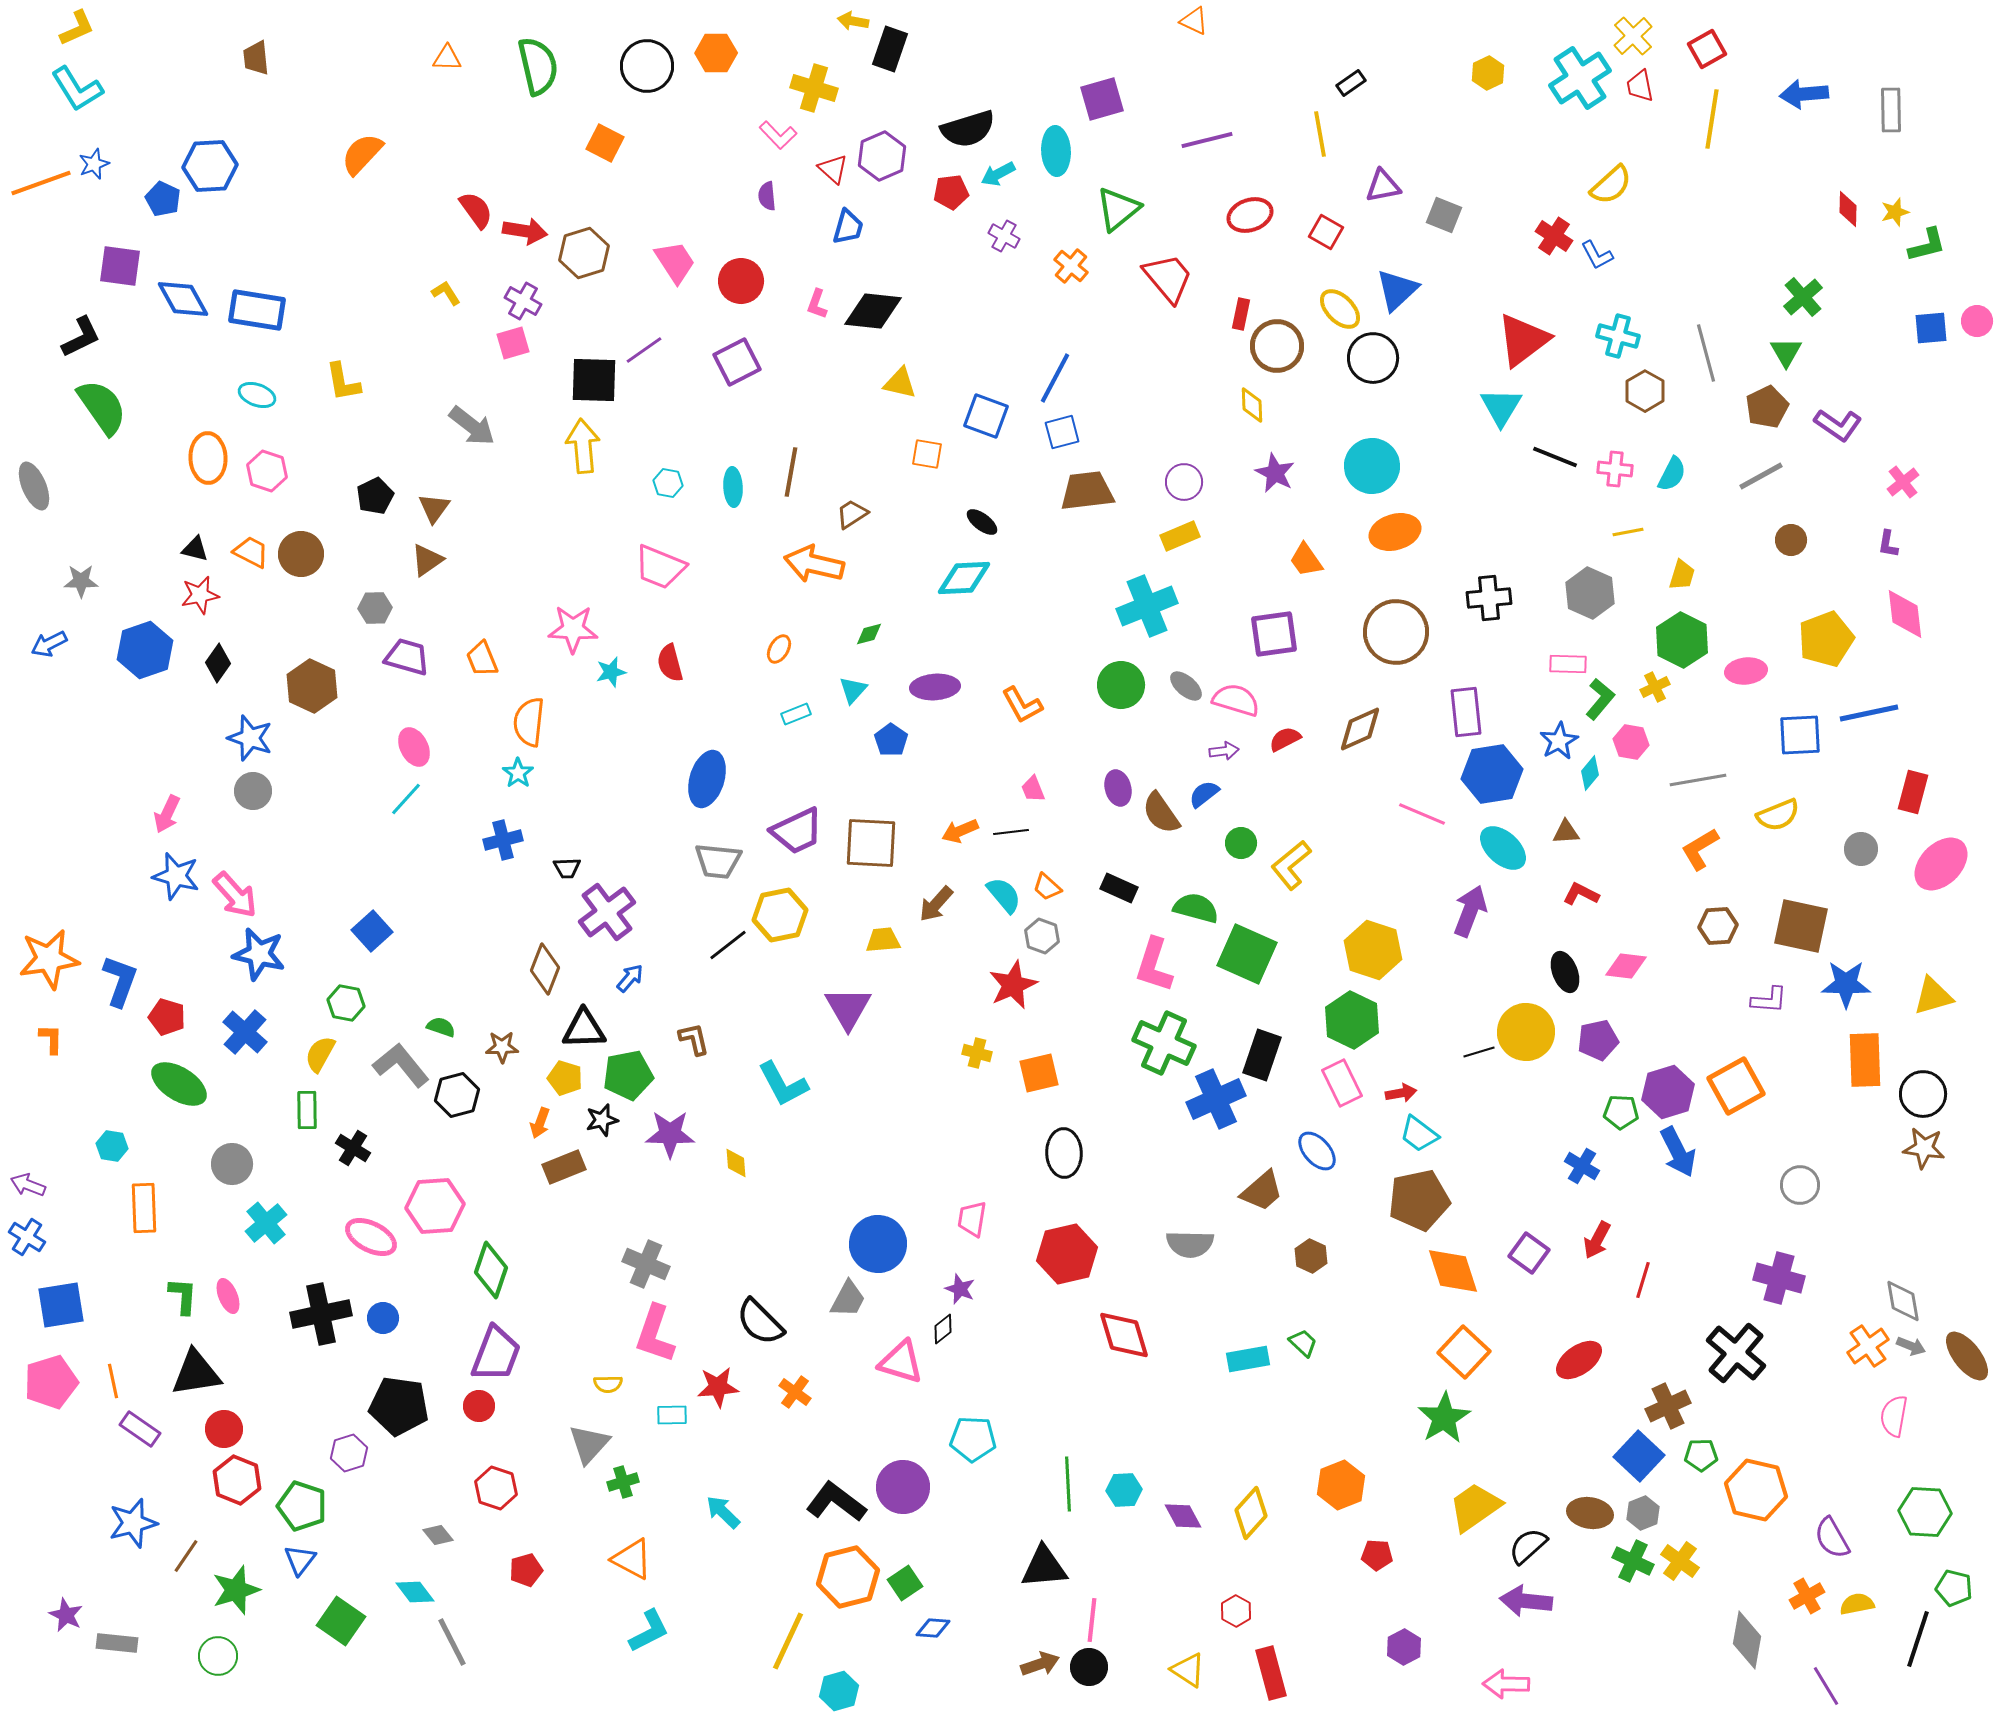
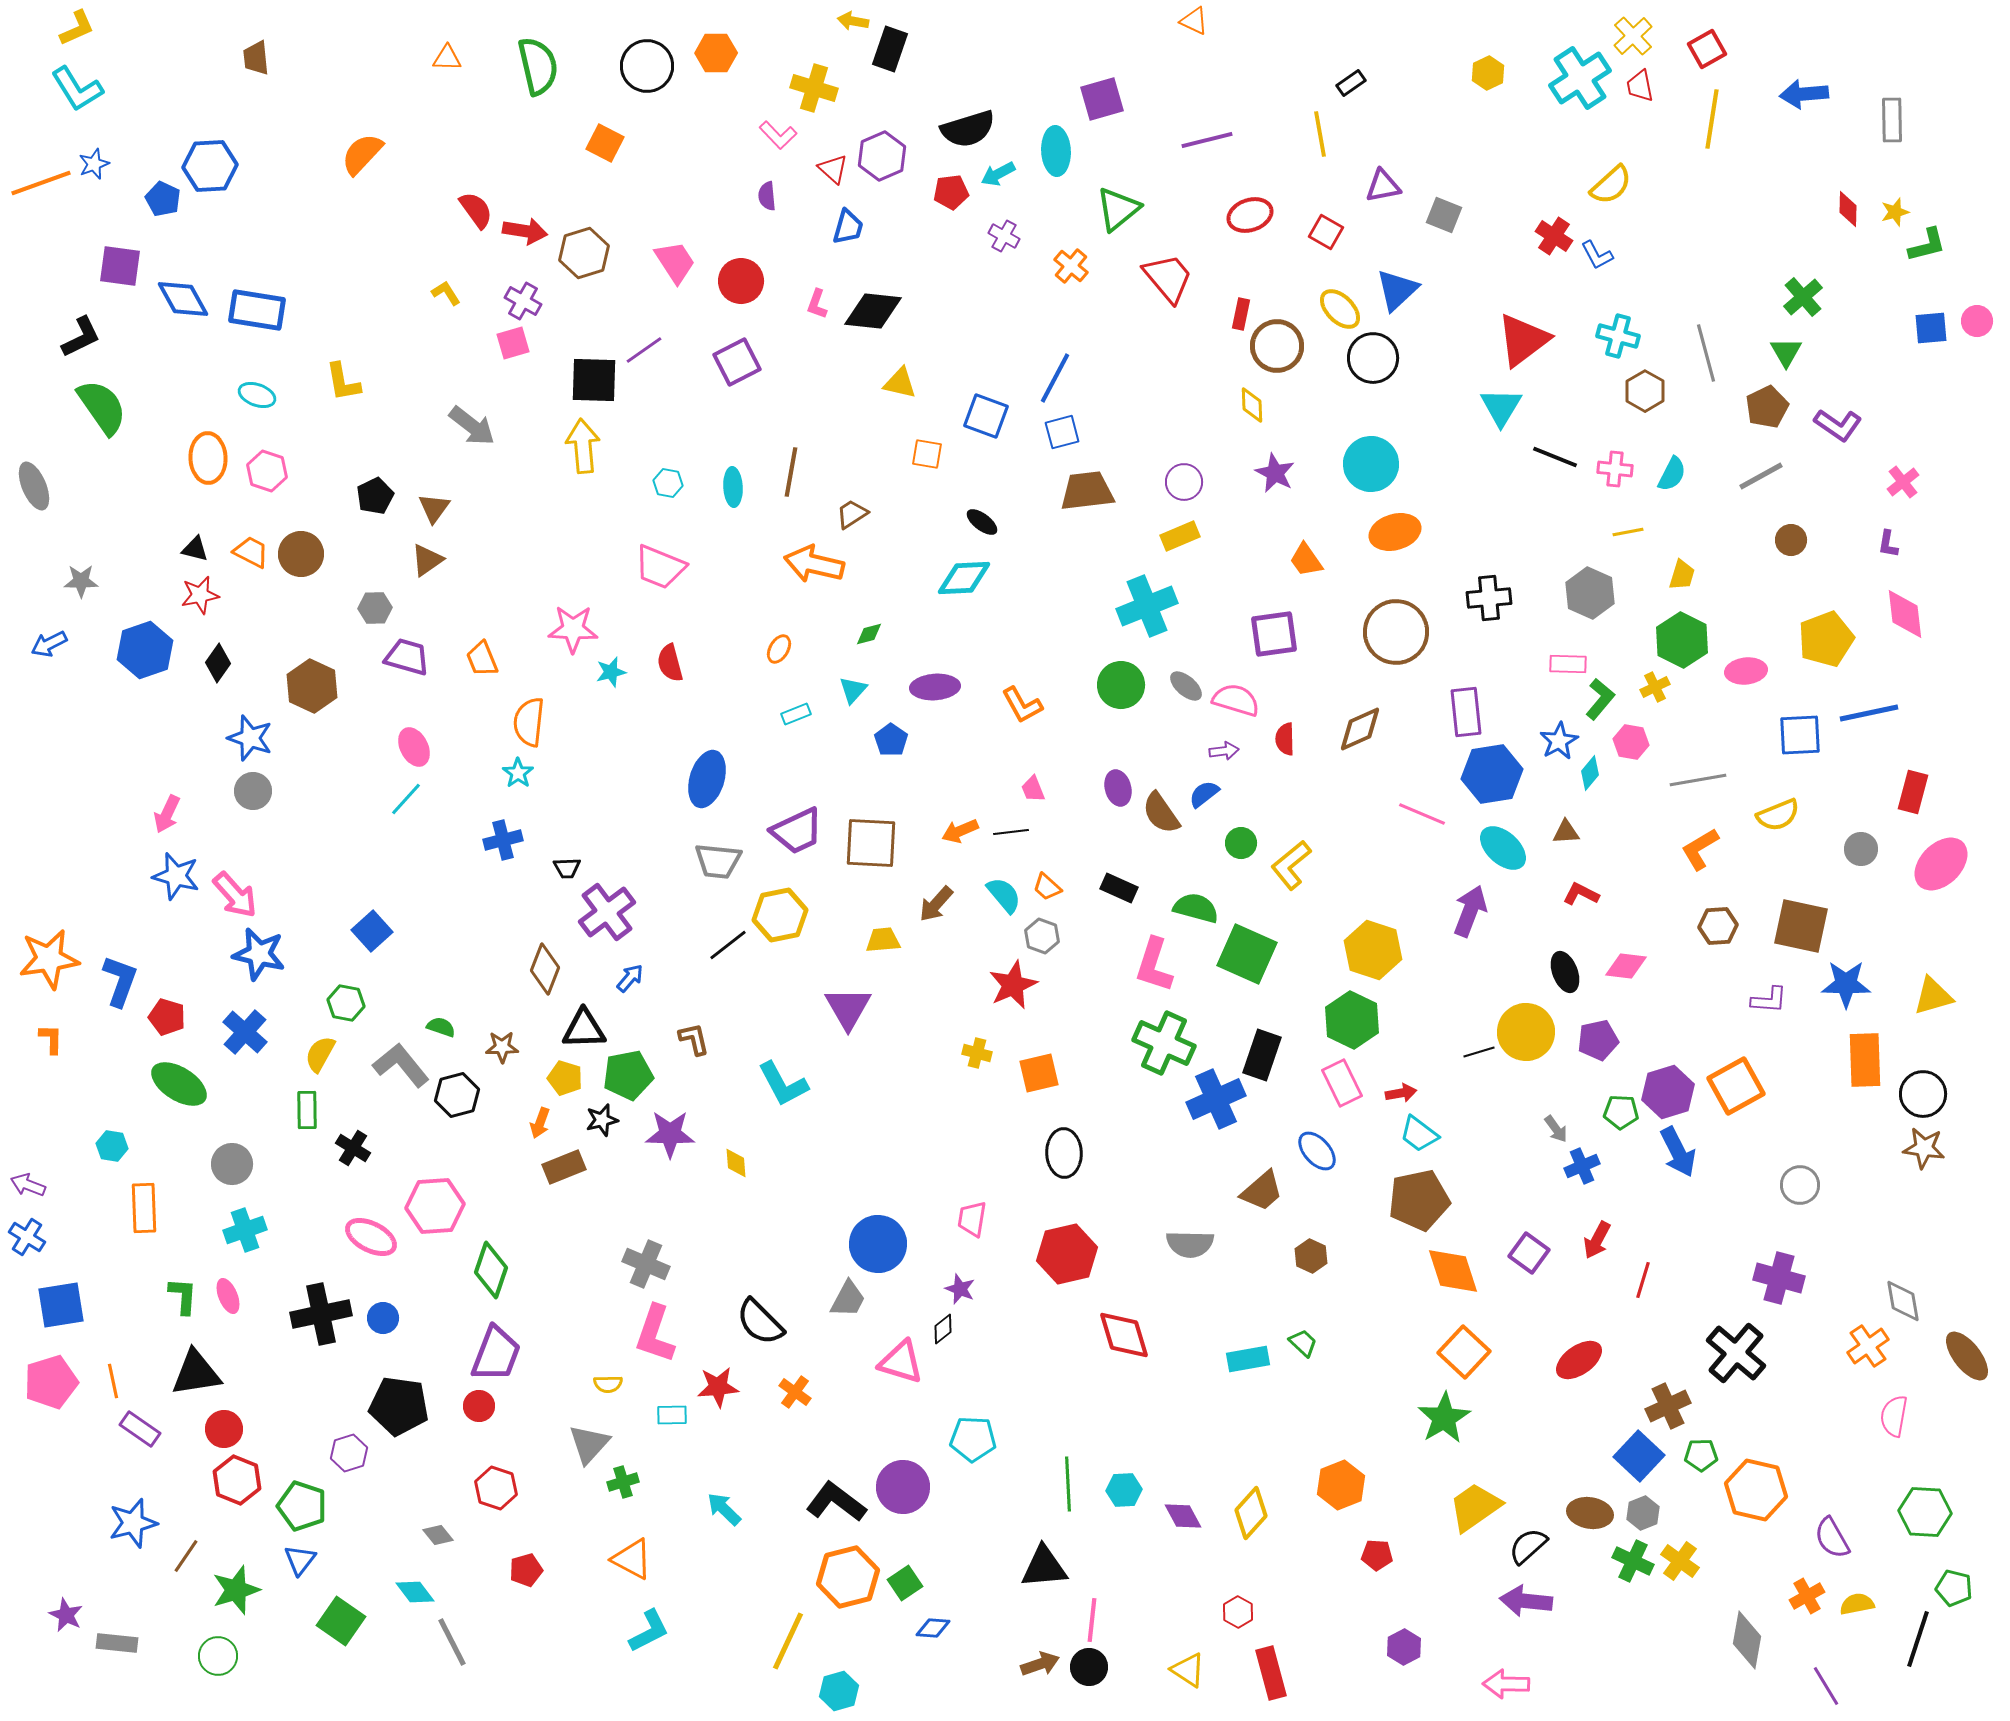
gray rectangle at (1891, 110): moved 1 px right, 10 px down
cyan circle at (1372, 466): moved 1 px left, 2 px up
red semicircle at (1285, 739): rotated 64 degrees counterclockwise
blue cross at (1582, 1166): rotated 36 degrees clockwise
cyan cross at (266, 1223): moved 21 px left, 7 px down; rotated 21 degrees clockwise
gray arrow at (1911, 1346): moved 355 px left, 217 px up; rotated 32 degrees clockwise
cyan arrow at (723, 1512): moved 1 px right, 3 px up
red hexagon at (1236, 1611): moved 2 px right, 1 px down
